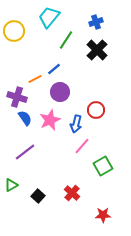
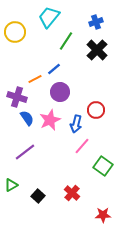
yellow circle: moved 1 px right, 1 px down
green line: moved 1 px down
blue semicircle: moved 2 px right
green square: rotated 24 degrees counterclockwise
